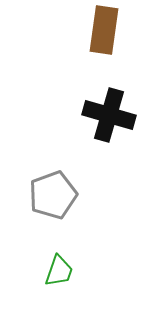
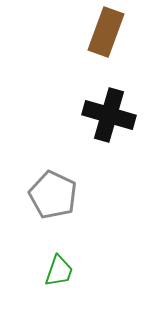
brown rectangle: moved 2 px right, 2 px down; rotated 12 degrees clockwise
gray pentagon: rotated 27 degrees counterclockwise
